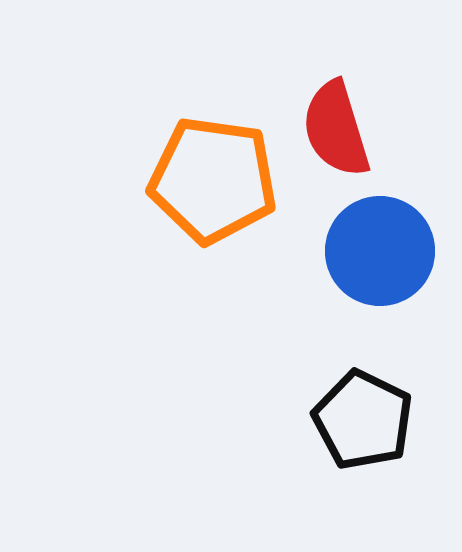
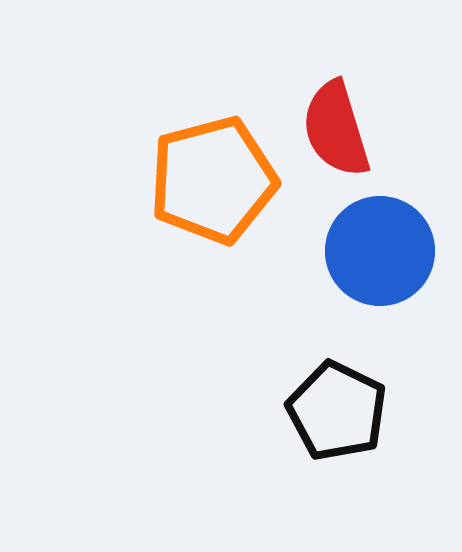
orange pentagon: rotated 23 degrees counterclockwise
black pentagon: moved 26 px left, 9 px up
